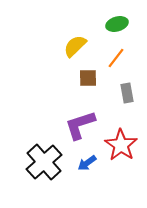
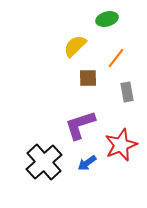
green ellipse: moved 10 px left, 5 px up
gray rectangle: moved 1 px up
red star: rotated 16 degrees clockwise
